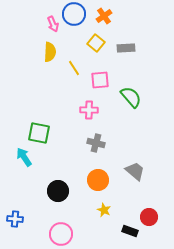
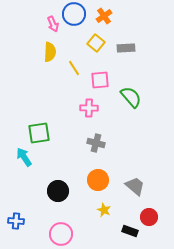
pink cross: moved 2 px up
green square: rotated 20 degrees counterclockwise
gray trapezoid: moved 15 px down
blue cross: moved 1 px right, 2 px down
